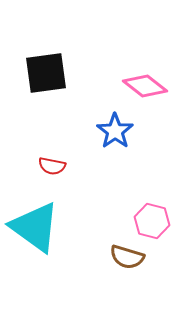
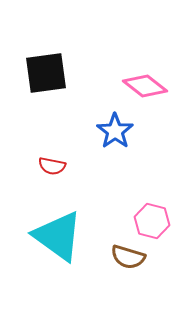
cyan triangle: moved 23 px right, 9 px down
brown semicircle: moved 1 px right
